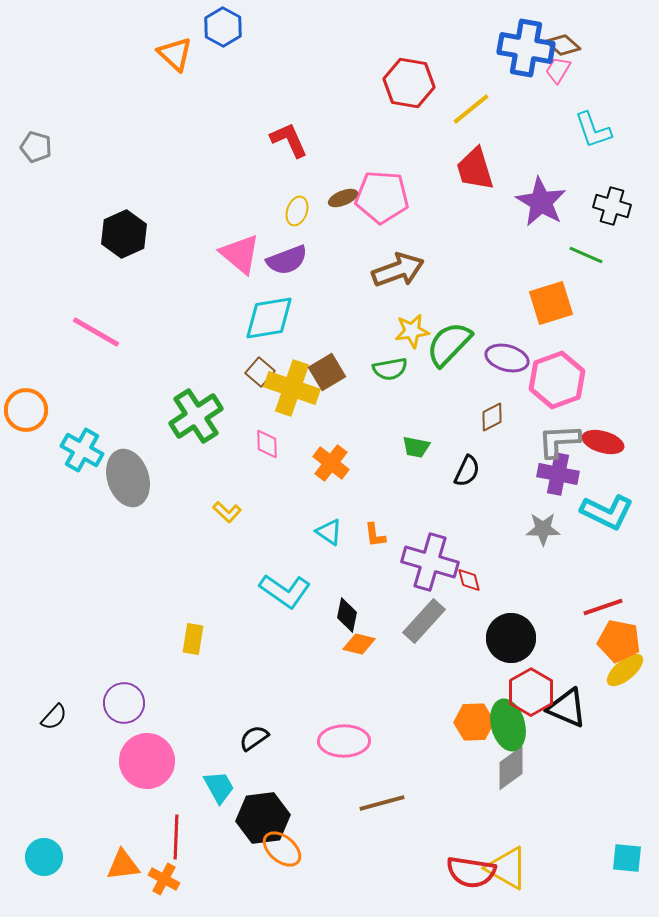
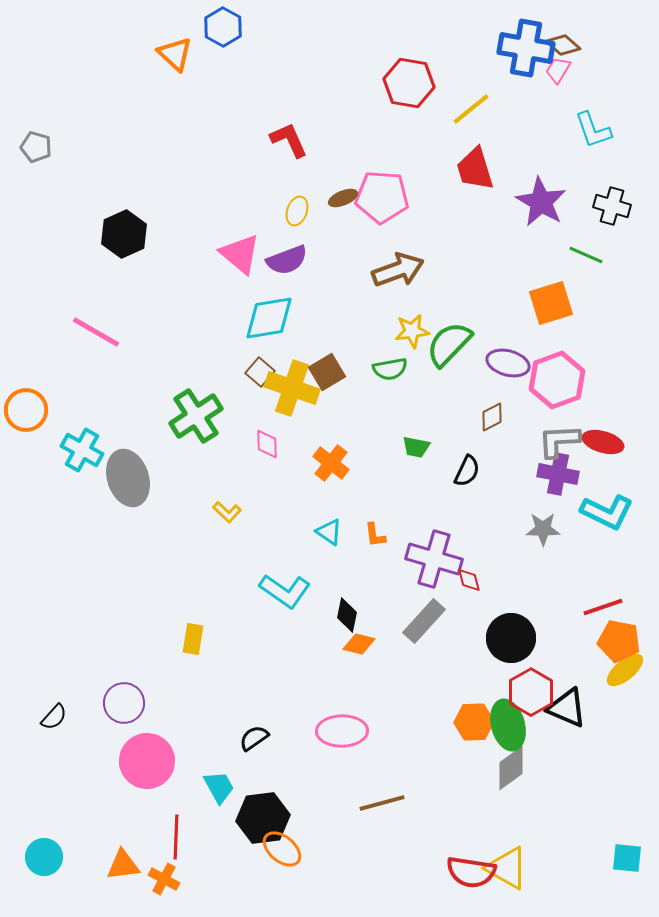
purple ellipse at (507, 358): moved 1 px right, 5 px down
purple cross at (430, 562): moved 4 px right, 3 px up
pink ellipse at (344, 741): moved 2 px left, 10 px up
